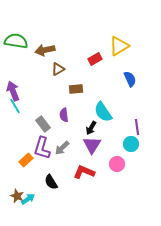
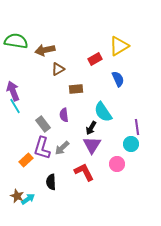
blue semicircle: moved 12 px left
red L-shape: rotated 40 degrees clockwise
black semicircle: rotated 28 degrees clockwise
